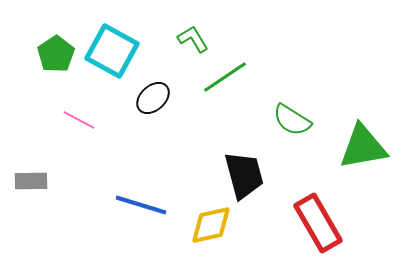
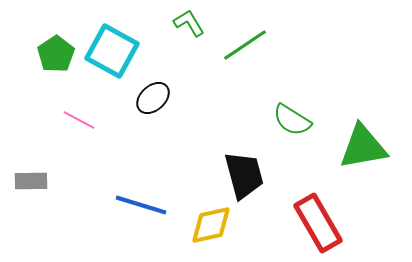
green L-shape: moved 4 px left, 16 px up
green line: moved 20 px right, 32 px up
